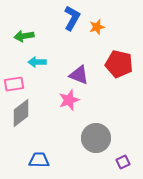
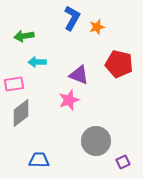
gray circle: moved 3 px down
